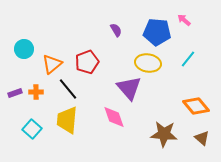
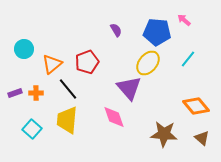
yellow ellipse: rotated 60 degrees counterclockwise
orange cross: moved 1 px down
